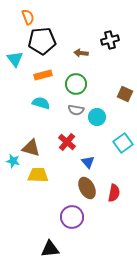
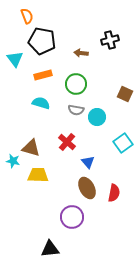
orange semicircle: moved 1 px left, 1 px up
black pentagon: rotated 16 degrees clockwise
